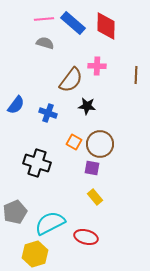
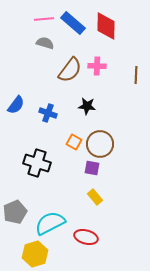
brown semicircle: moved 1 px left, 10 px up
